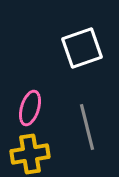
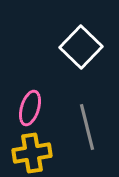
white square: moved 1 px left, 1 px up; rotated 27 degrees counterclockwise
yellow cross: moved 2 px right, 1 px up
